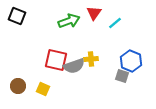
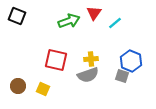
gray semicircle: moved 14 px right, 9 px down
